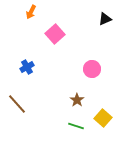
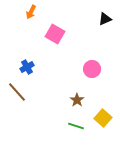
pink square: rotated 18 degrees counterclockwise
brown line: moved 12 px up
